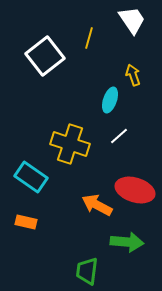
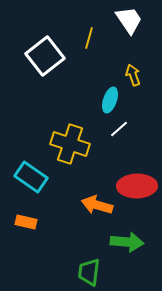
white trapezoid: moved 3 px left
white line: moved 7 px up
red ellipse: moved 2 px right, 4 px up; rotated 18 degrees counterclockwise
orange arrow: rotated 12 degrees counterclockwise
green trapezoid: moved 2 px right, 1 px down
